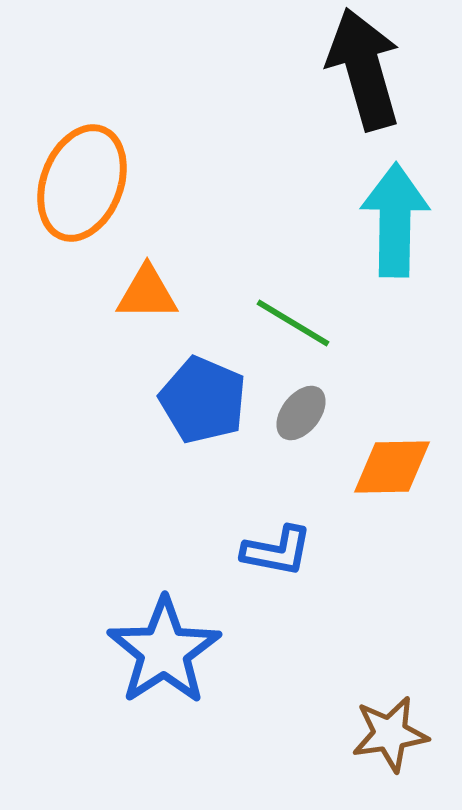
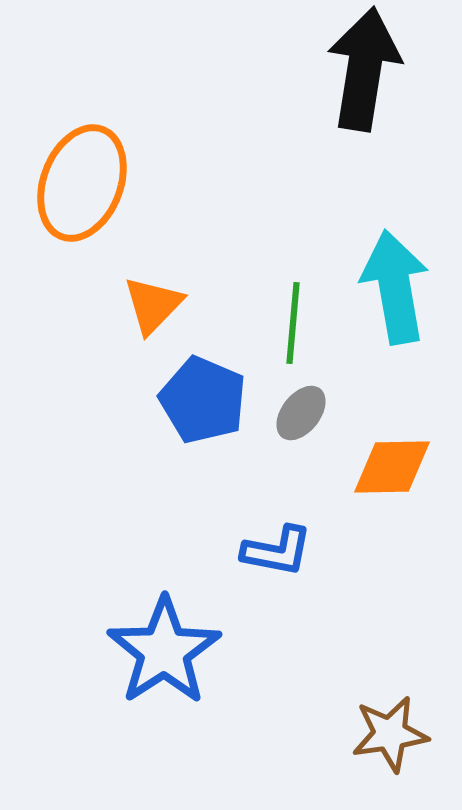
black arrow: rotated 25 degrees clockwise
cyan arrow: moved 67 px down; rotated 11 degrees counterclockwise
orange triangle: moved 6 px right, 12 px down; rotated 46 degrees counterclockwise
green line: rotated 64 degrees clockwise
